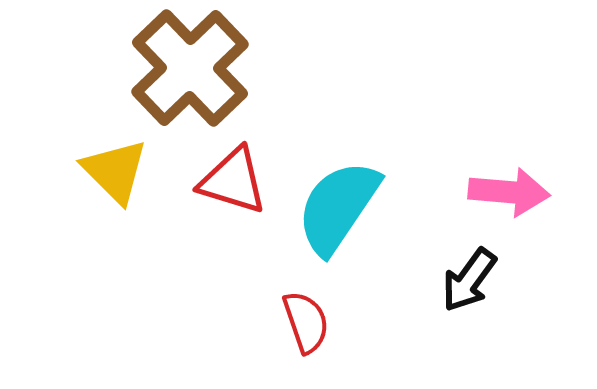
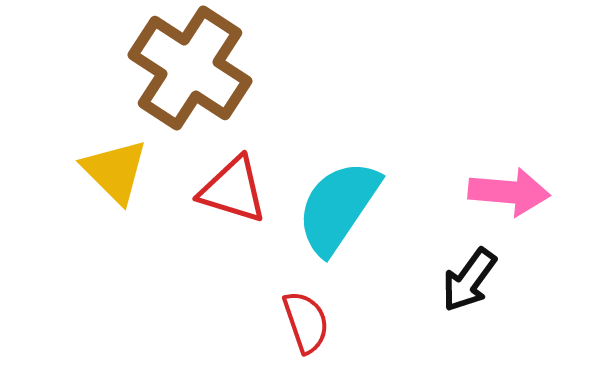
brown cross: rotated 13 degrees counterclockwise
red triangle: moved 9 px down
